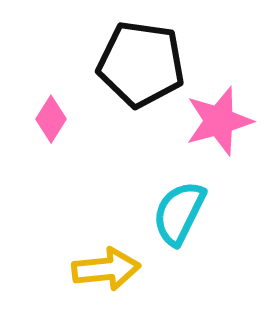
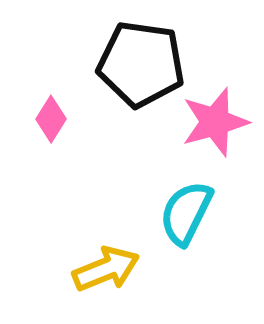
pink star: moved 4 px left, 1 px down
cyan semicircle: moved 7 px right
yellow arrow: rotated 16 degrees counterclockwise
